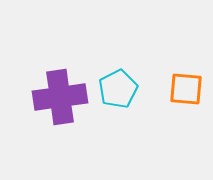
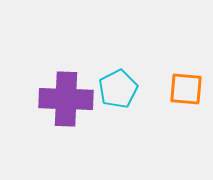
purple cross: moved 6 px right, 2 px down; rotated 10 degrees clockwise
